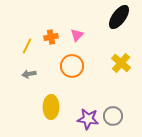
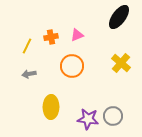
pink triangle: rotated 24 degrees clockwise
